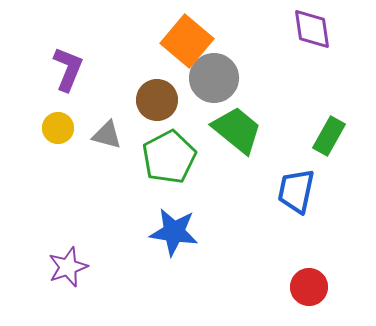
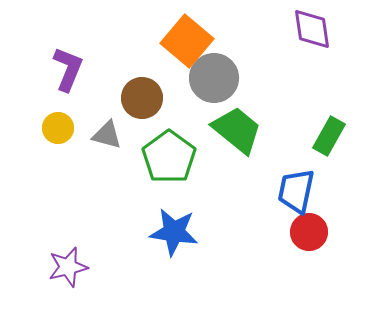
brown circle: moved 15 px left, 2 px up
green pentagon: rotated 8 degrees counterclockwise
purple star: rotated 6 degrees clockwise
red circle: moved 55 px up
